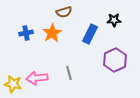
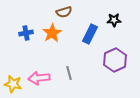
pink arrow: moved 2 px right
